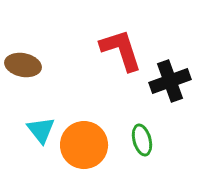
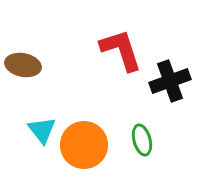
cyan triangle: moved 1 px right
